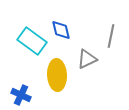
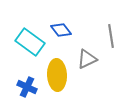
blue diamond: rotated 25 degrees counterclockwise
gray line: rotated 20 degrees counterclockwise
cyan rectangle: moved 2 px left, 1 px down
blue cross: moved 6 px right, 8 px up
